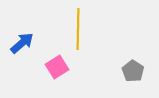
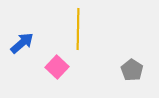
pink square: rotated 15 degrees counterclockwise
gray pentagon: moved 1 px left, 1 px up
